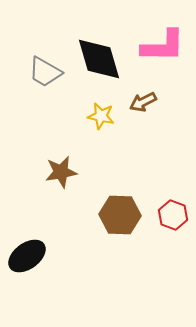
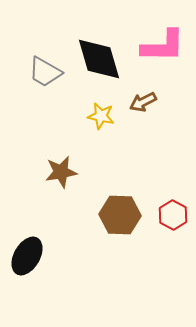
red hexagon: rotated 8 degrees clockwise
black ellipse: rotated 24 degrees counterclockwise
